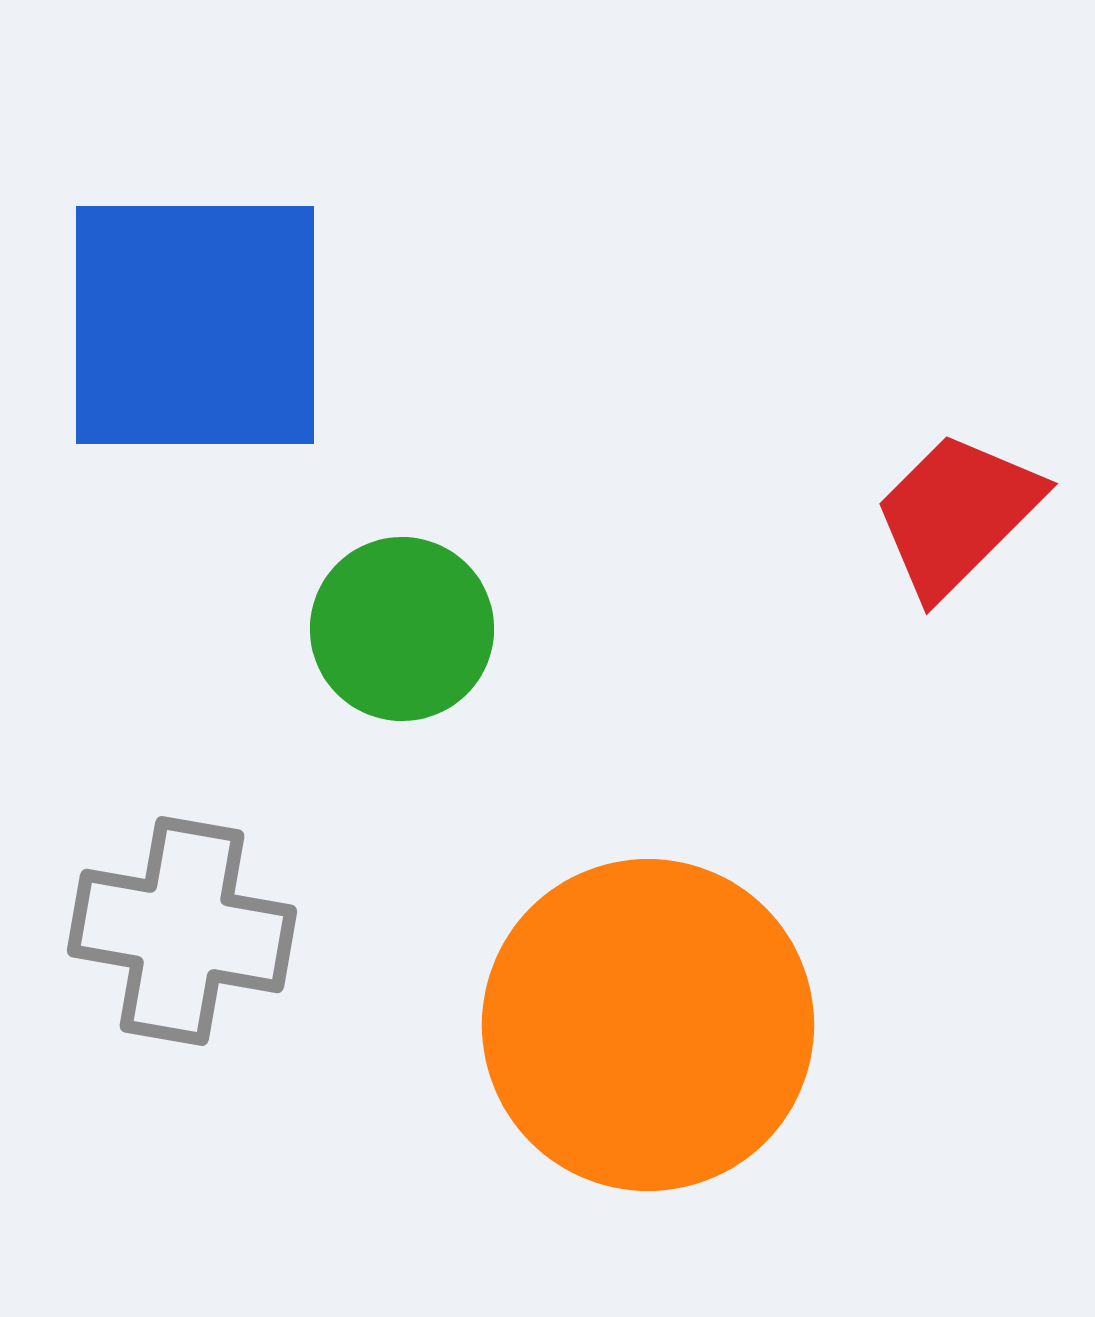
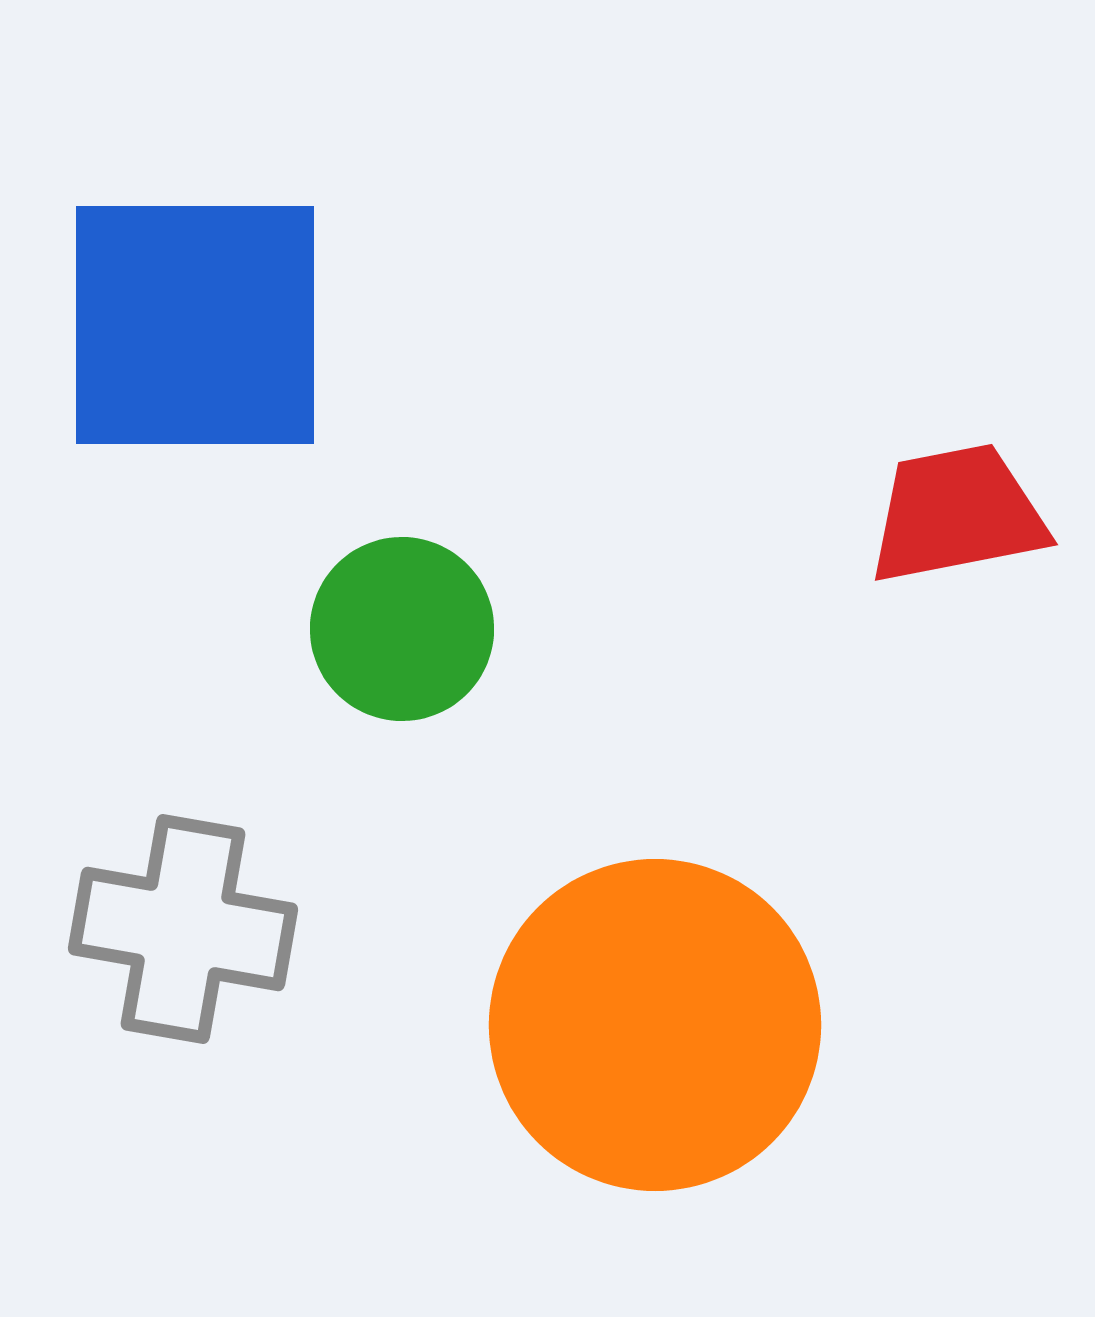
red trapezoid: rotated 34 degrees clockwise
gray cross: moved 1 px right, 2 px up
orange circle: moved 7 px right
